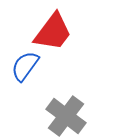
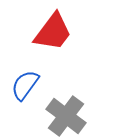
blue semicircle: moved 19 px down
